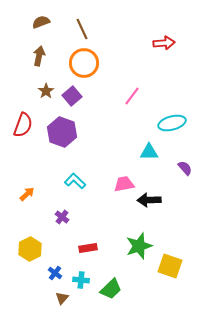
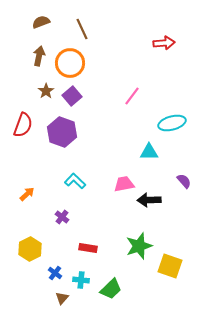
orange circle: moved 14 px left
purple semicircle: moved 1 px left, 13 px down
red rectangle: rotated 18 degrees clockwise
